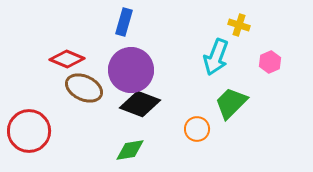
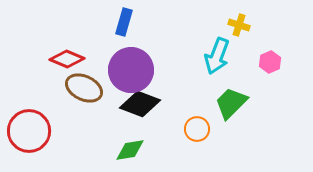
cyan arrow: moved 1 px right, 1 px up
